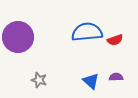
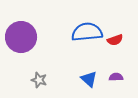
purple circle: moved 3 px right
blue triangle: moved 2 px left, 2 px up
